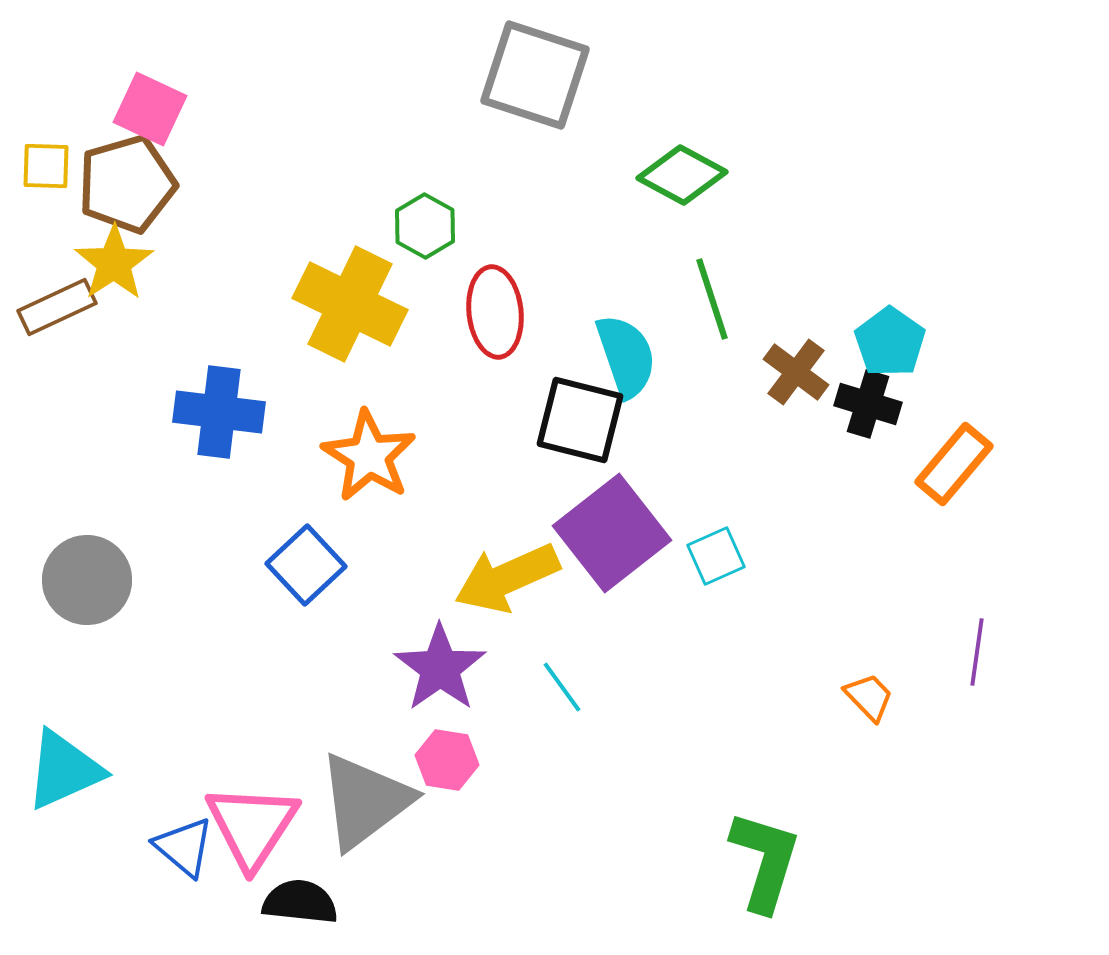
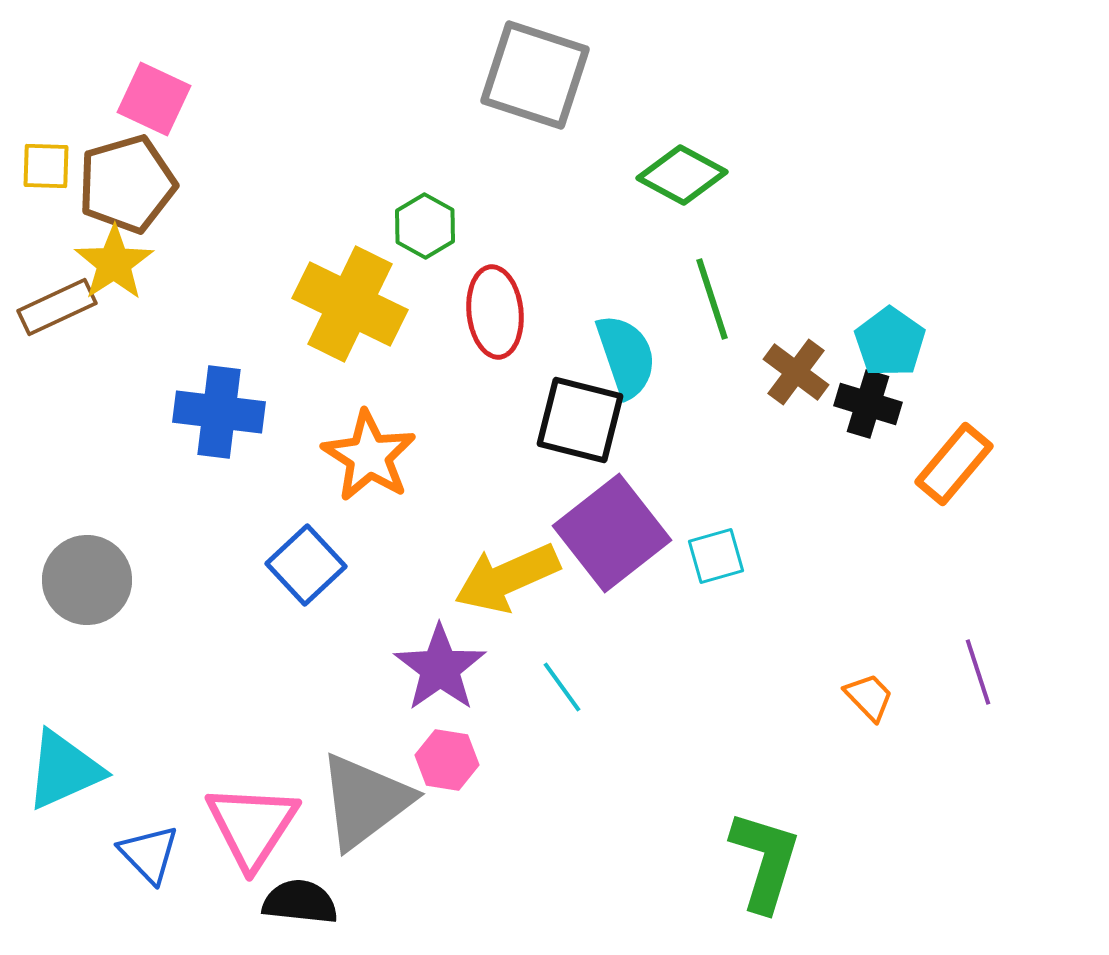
pink square: moved 4 px right, 10 px up
cyan square: rotated 8 degrees clockwise
purple line: moved 1 px right, 20 px down; rotated 26 degrees counterclockwise
blue triangle: moved 35 px left, 7 px down; rotated 6 degrees clockwise
